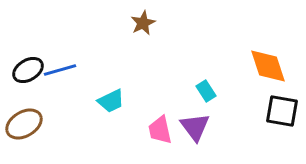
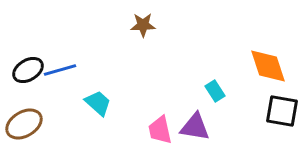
brown star: moved 2 px down; rotated 25 degrees clockwise
cyan rectangle: moved 9 px right
cyan trapezoid: moved 13 px left, 2 px down; rotated 112 degrees counterclockwise
purple triangle: rotated 44 degrees counterclockwise
